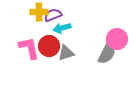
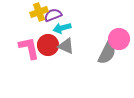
yellow cross: rotated 18 degrees counterclockwise
pink circle: moved 2 px right
red circle: moved 1 px left, 1 px up
gray triangle: moved 7 px up; rotated 42 degrees clockwise
